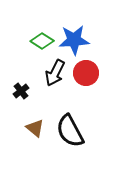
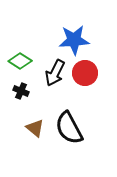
green diamond: moved 22 px left, 20 px down
red circle: moved 1 px left
black cross: rotated 28 degrees counterclockwise
black semicircle: moved 1 px left, 3 px up
